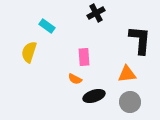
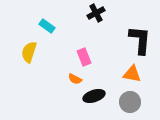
pink rectangle: rotated 18 degrees counterclockwise
orange triangle: moved 5 px right; rotated 18 degrees clockwise
